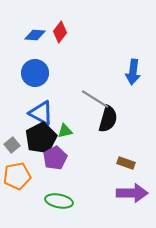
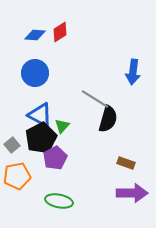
red diamond: rotated 20 degrees clockwise
blue triangle: moved 1 px left, 2 px down
green triangle: moved 3 px left, 5 px up; rotated 35 degrees counterclockwise
